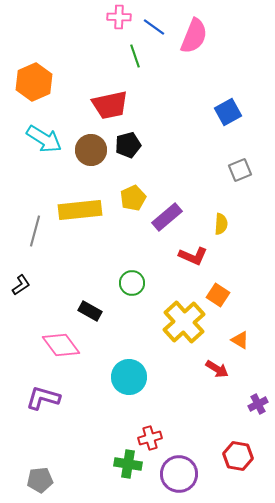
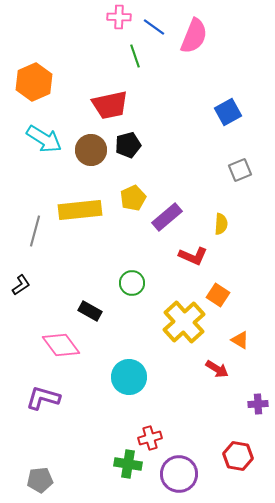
purple cross: rotated 24 degrees clockwise
